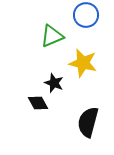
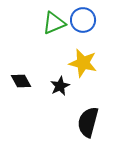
blue circle: moved 3 px left, 5 px down
green triangle: moved 2 px right, 13 px up
black star: moved 6 px right, 3 px down; rotated 24 degrees clockwise
black diamond: moved 17 px left, 22 px up
